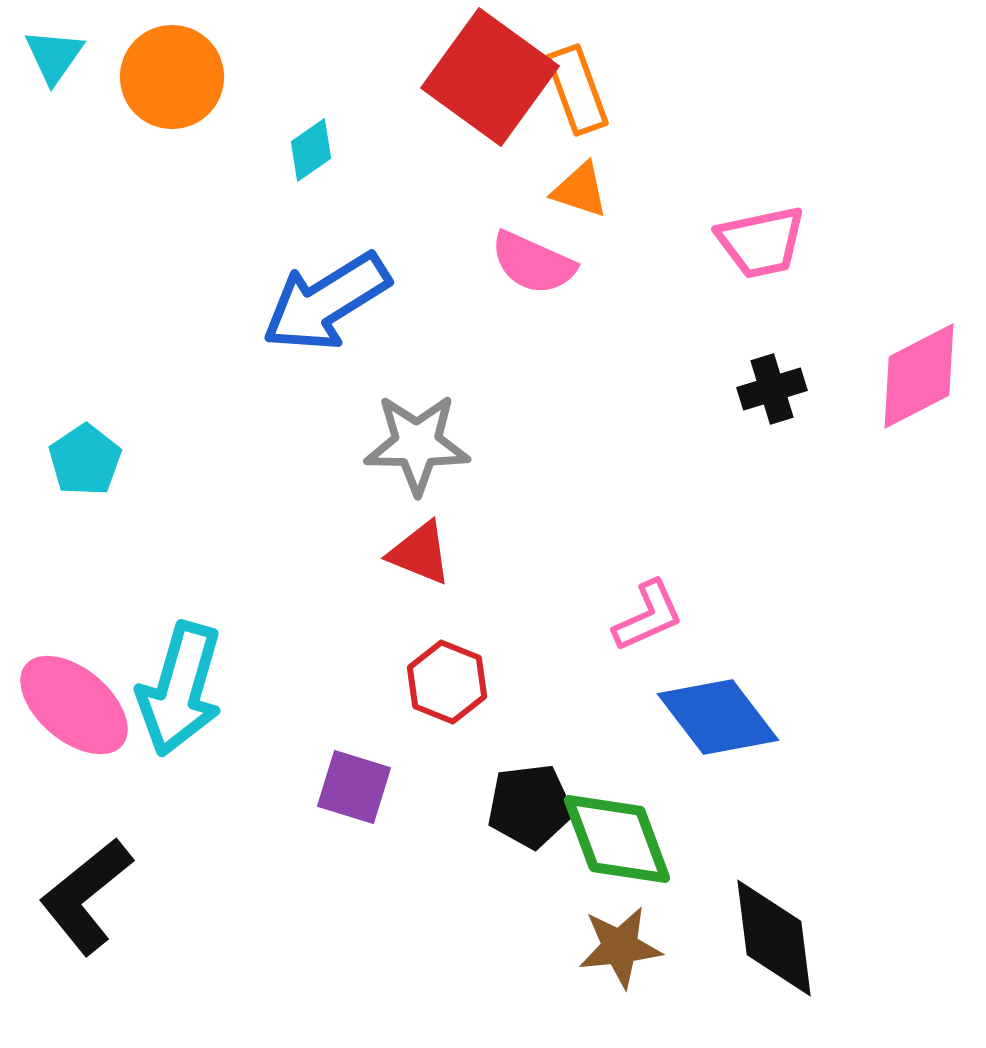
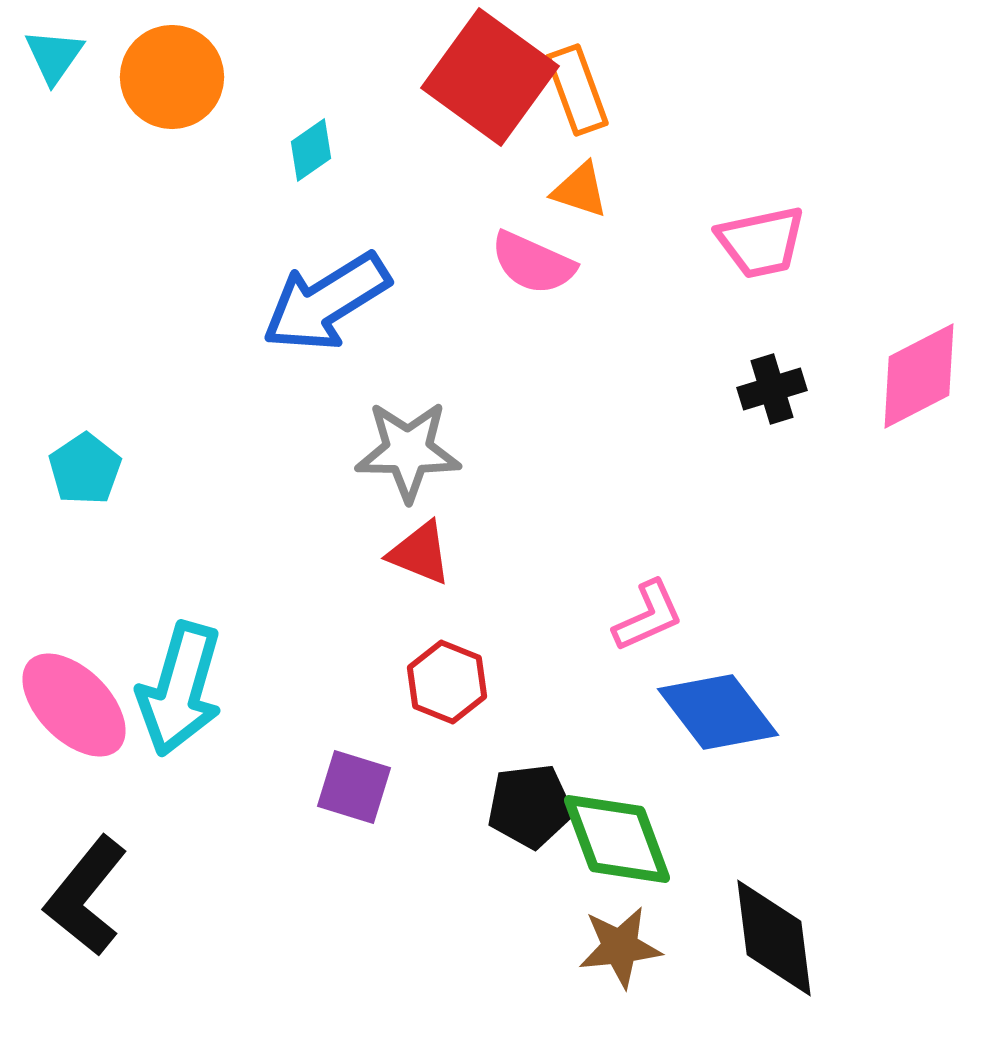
gray star: moved 9 px left, 7 px down
cyan pentagon: moved 9 px down
pink ellipse: rotated 5 degrees clockwise
blue diamond: moved 5 px up
black L-shape: rotated 12 degrees counterclockwise
